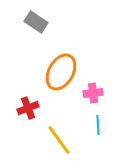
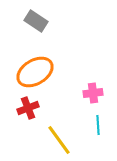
gray rectangle: moved 1 px up
orange ellipse: moved 26 px left; rotated 30 degrees clockwise
